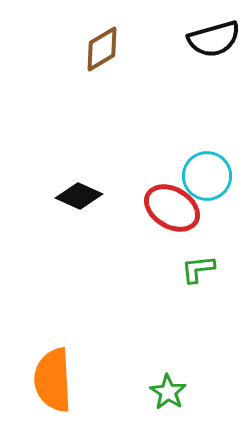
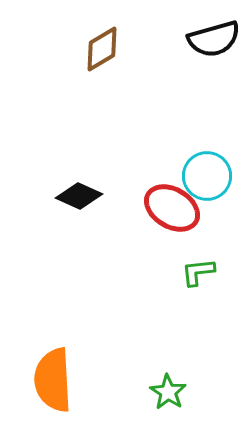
green L-shape: moved 3 px down
